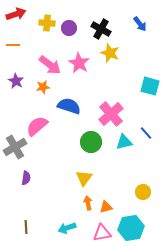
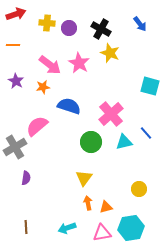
yellow circle: moved 4 px left, 3 px up
